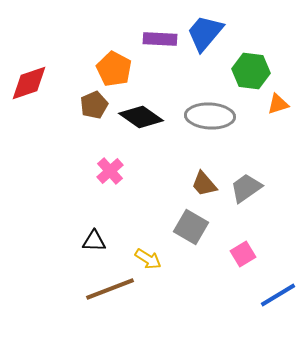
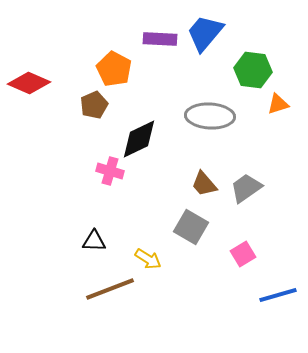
green hexagon: moved 2 px right, 1 px up
red diamond: rotated 42 degrees clockwise
black diamond: moved 2 px left, 22 px down; rotated 60 degrees counterclockwise
pink cross: rotated 32 degrees counterclockwise
blue line: rotated 15 degrees clockwise
